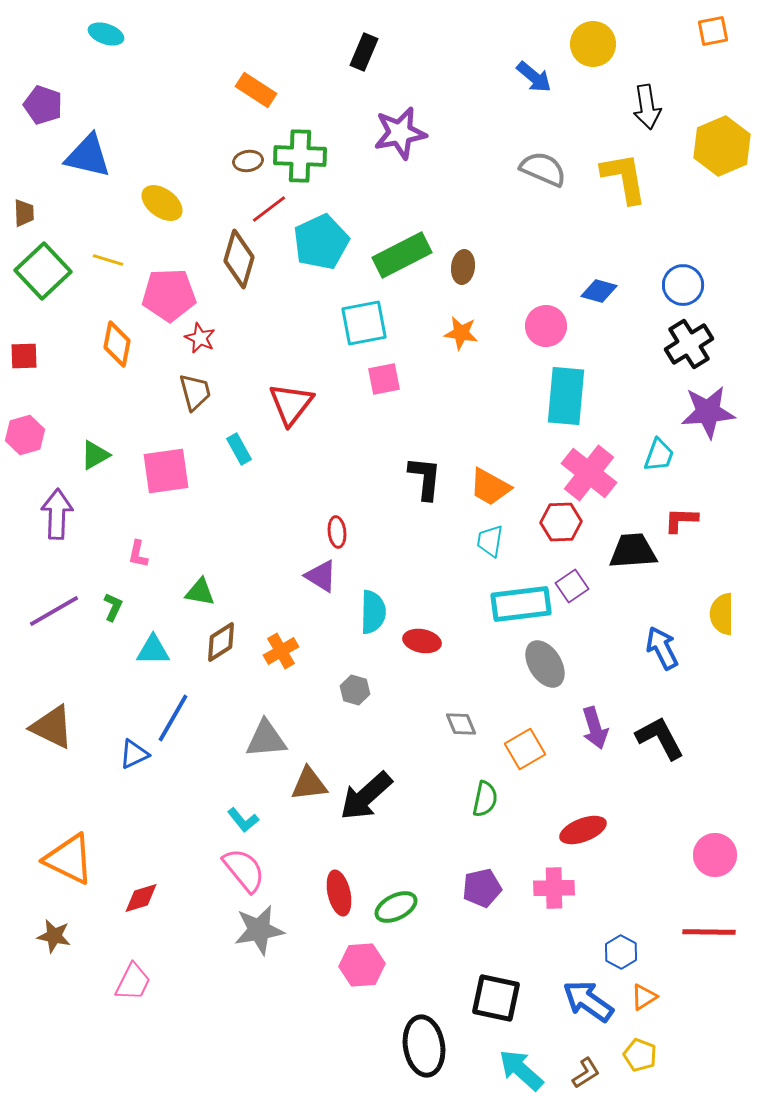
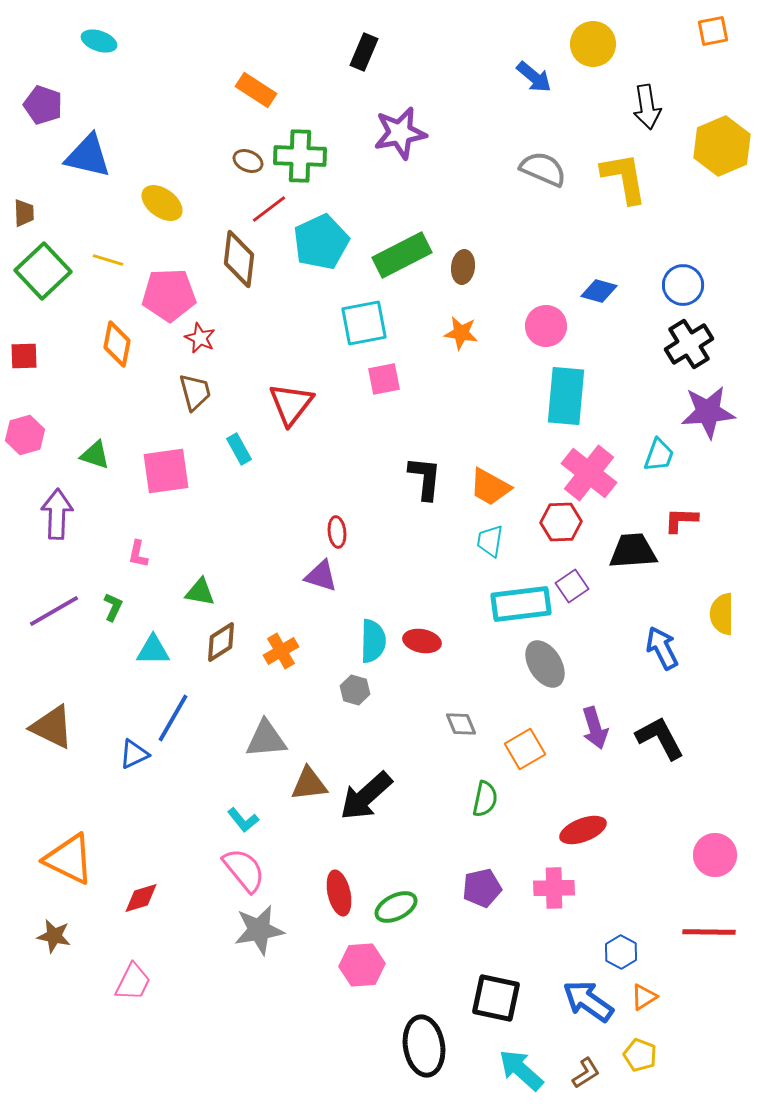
cyan ellipse at (106, 34): moved 7 px left, 7 px down
brown ellipse at (248, 161): rotated 32 degrees clockwise
brown diamond at (239, 259): rotated 10 degrees counterclockwise
green triangle at (95, 455): rotated 48 degrees clockwise
purple triangle at (321, 576): rotated 15 degrees counterclockwise
cyan semicircle at (373, 612): moved 29 px down
